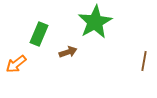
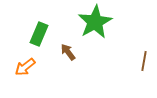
brown arrow: rotated 108 degrees counterclockwise
orange arrow: moved 9 px right, 3 px down
